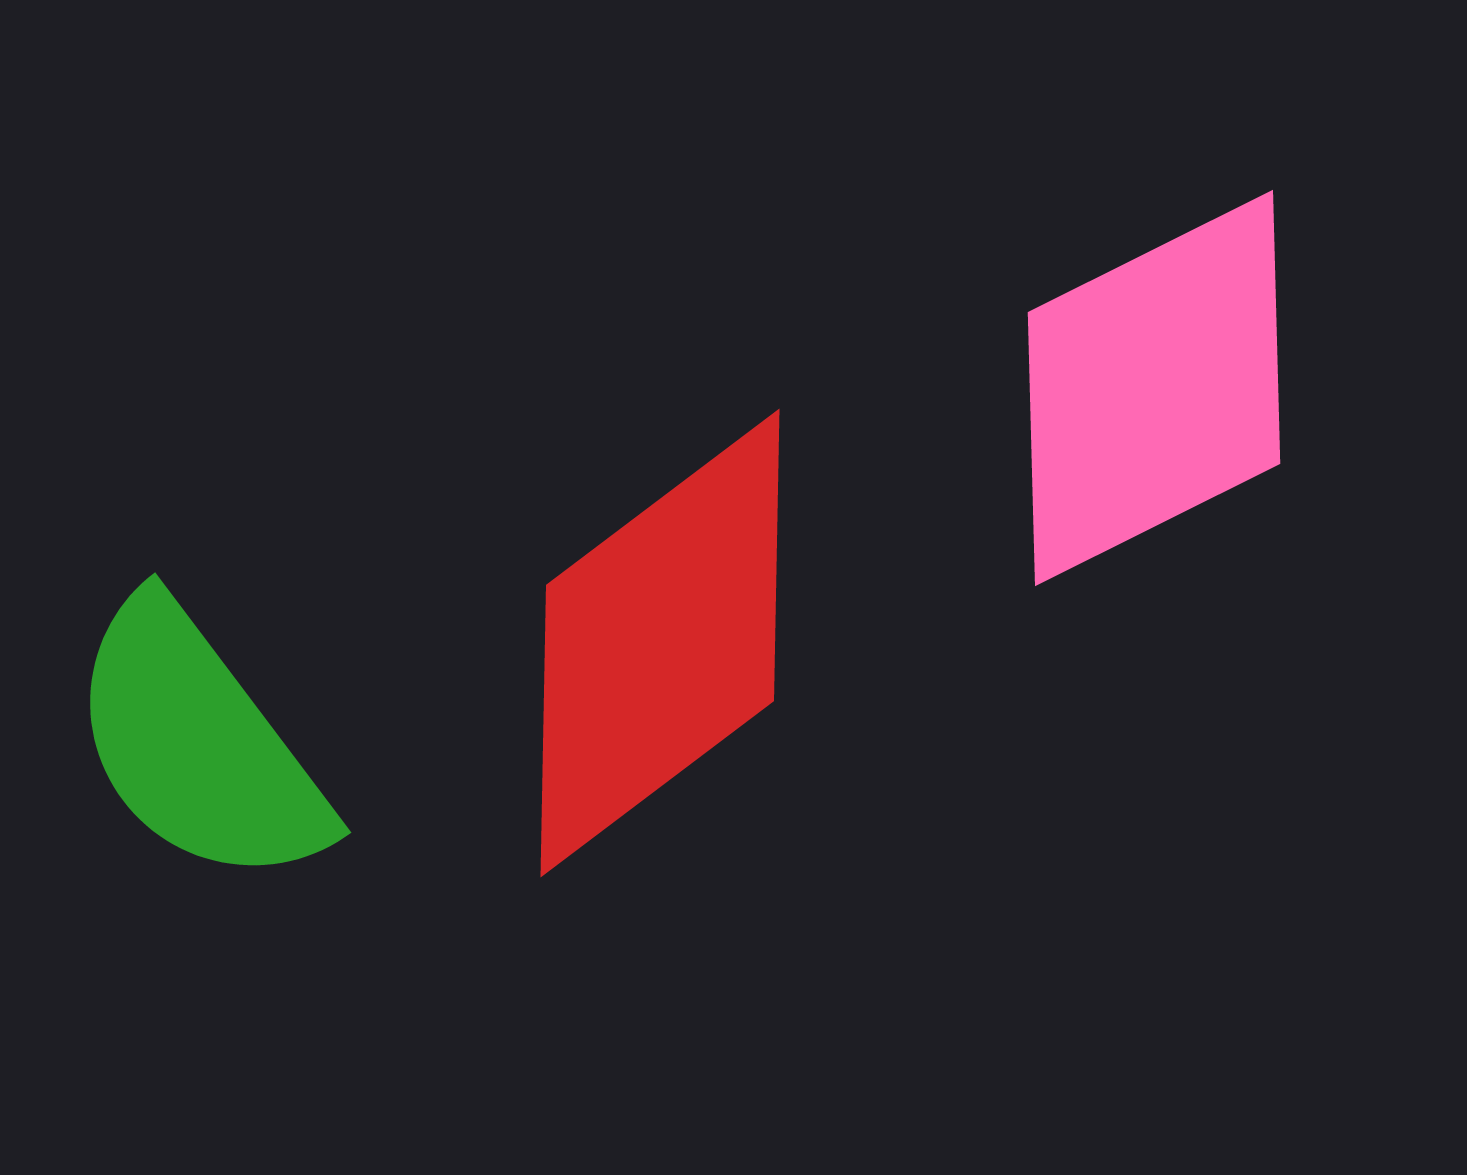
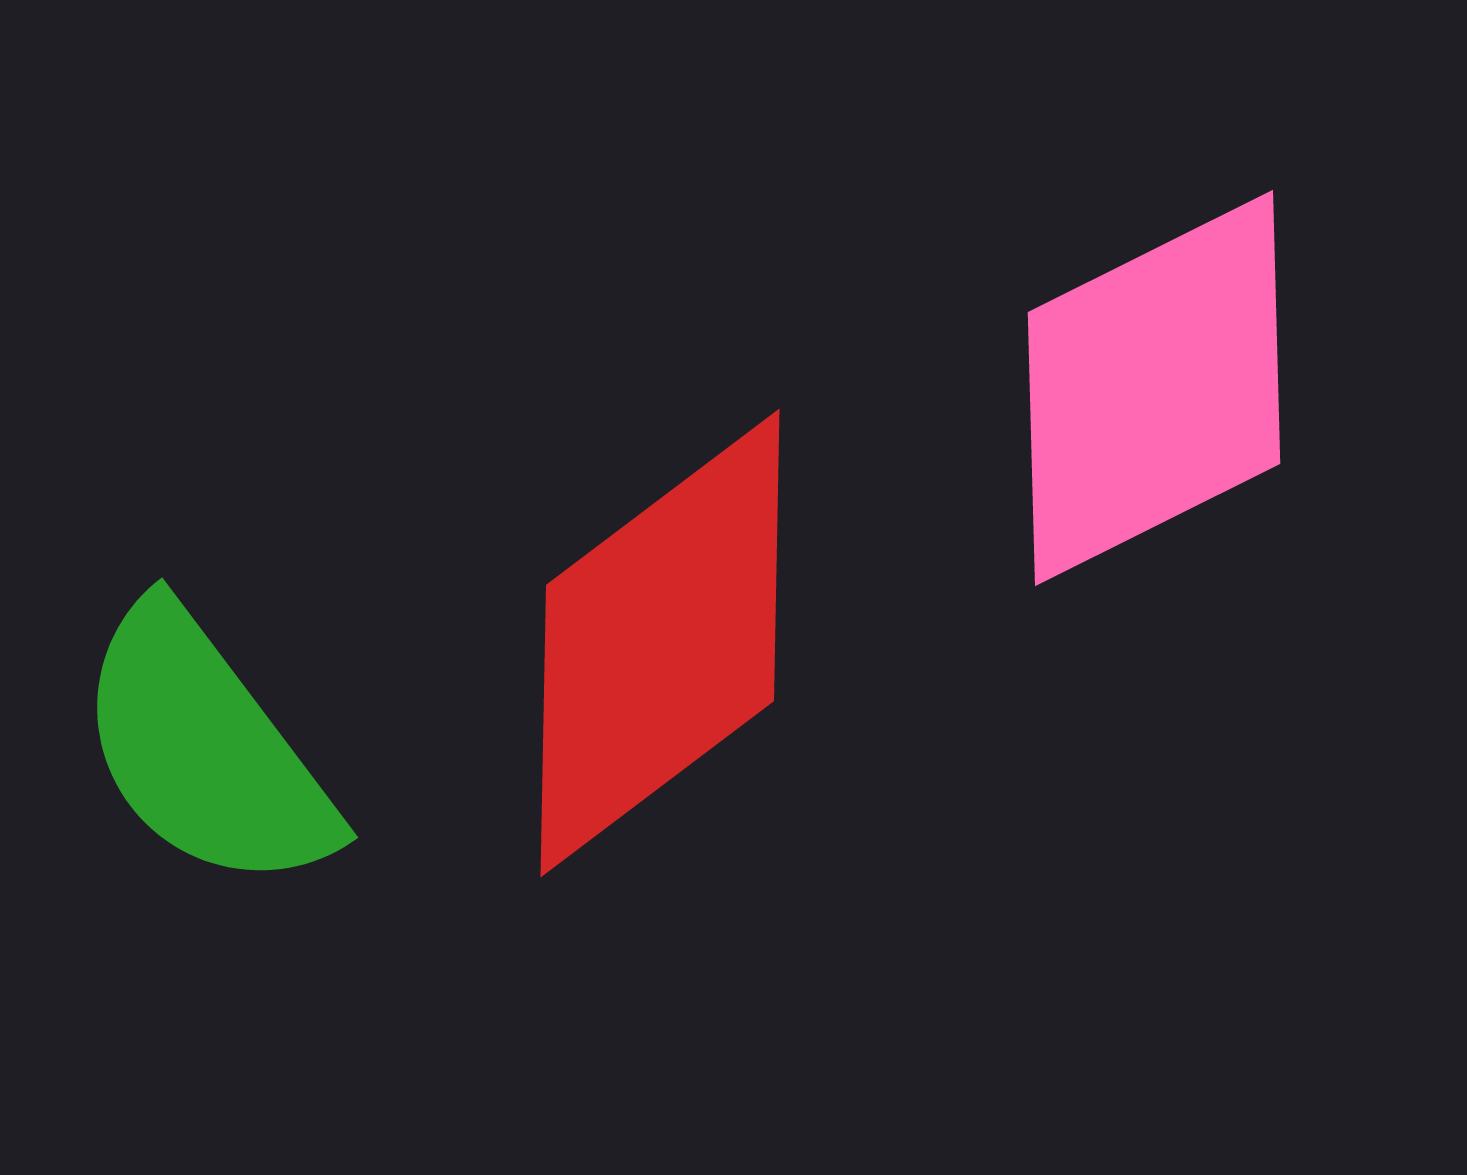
green semicircle: moved 7 px right, 5 px down
